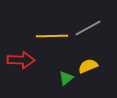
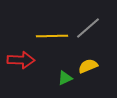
gray line: rotated 12 degrees counterclockwise
green triangle: moved 1 px left; rotated 14 degrees clockwise
